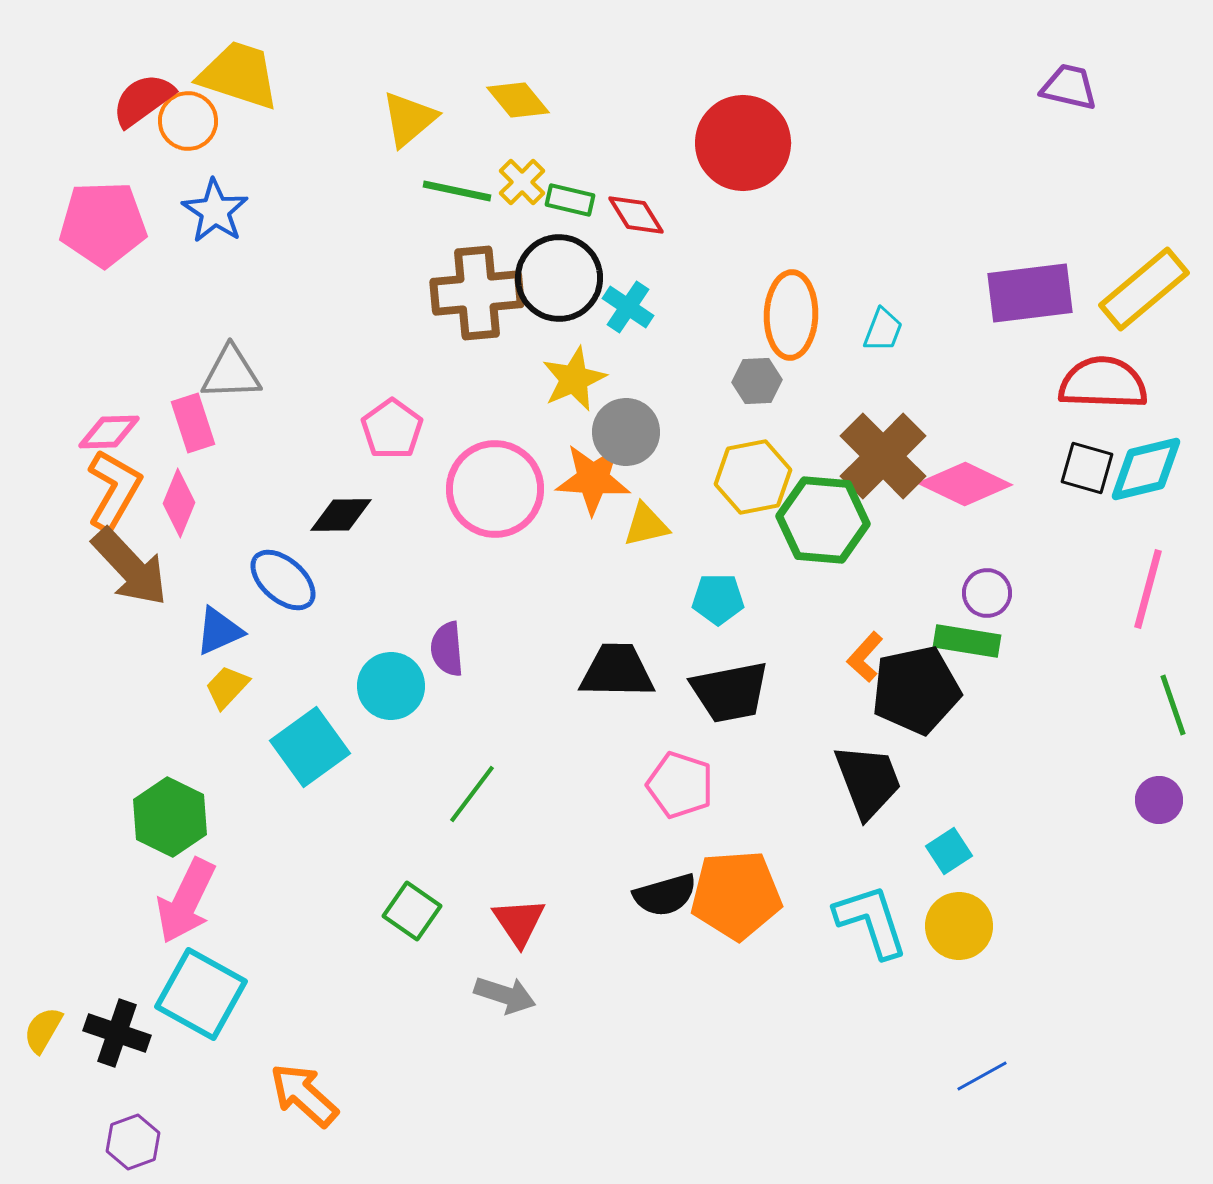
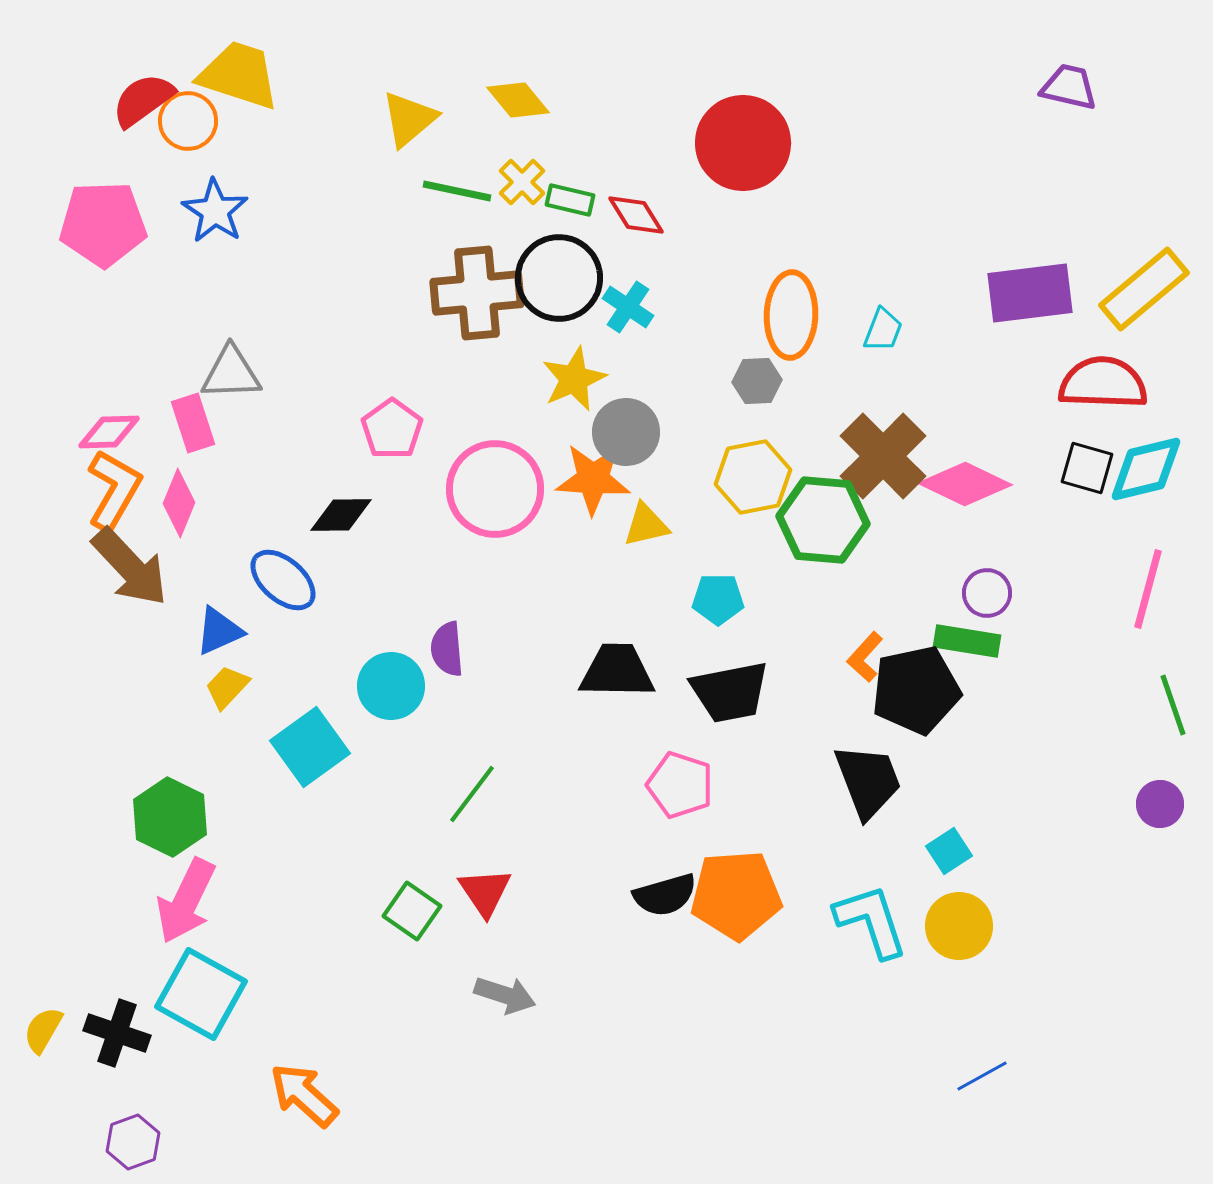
purple circle at (1159, 800): moved 1 px right, 4 px down
red triangle at (519, 922): moved 34 px left, 30 px up
